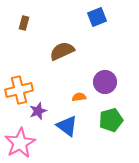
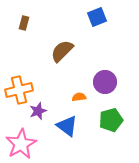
brown semicircle: rotated 20 degrees counterclockwise
pink star: moved 1 px right, 1 px down
